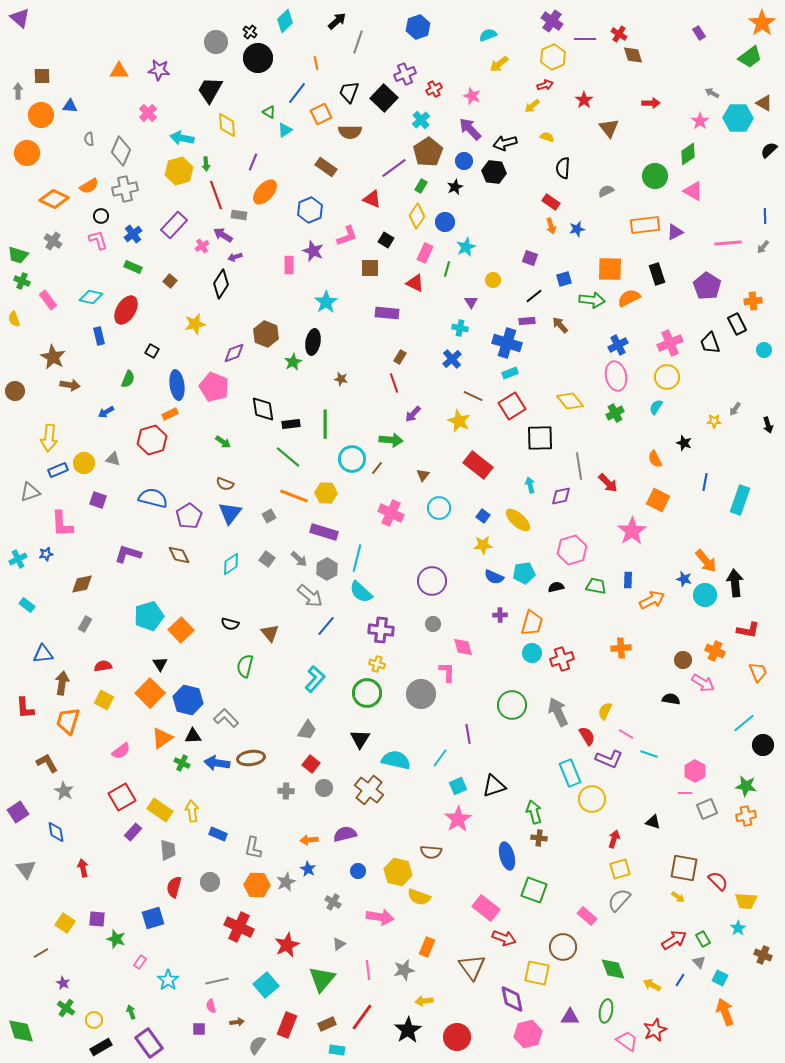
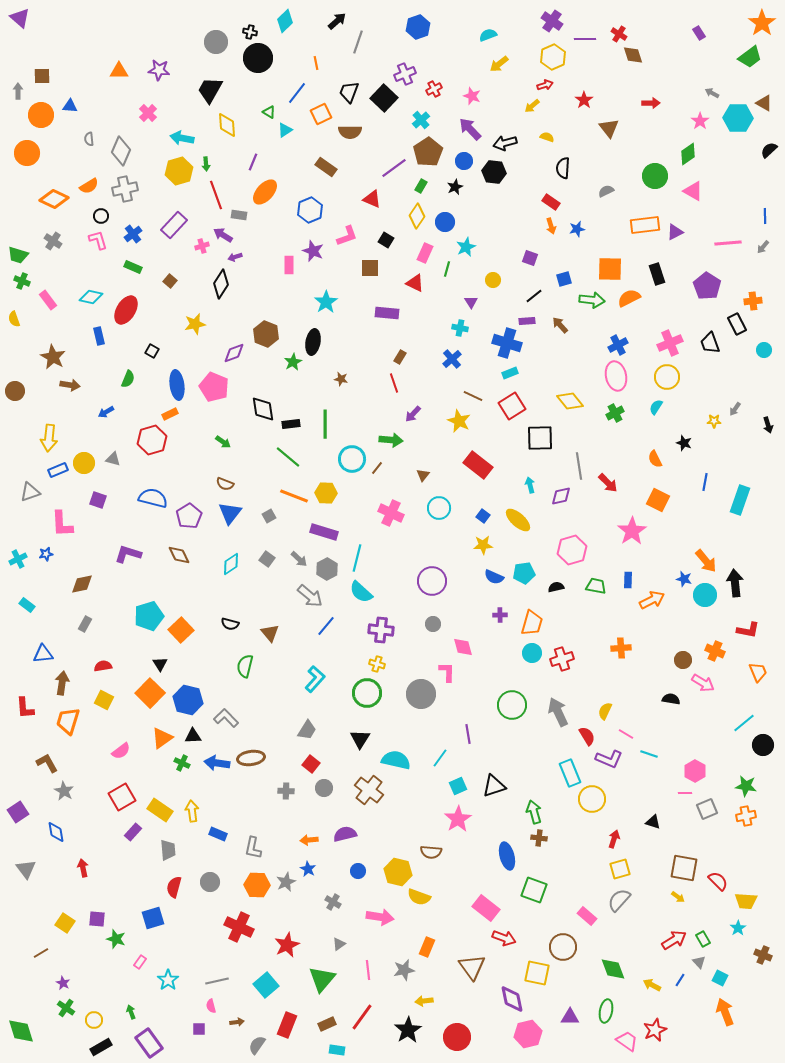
black cross at (250, 32): rotated 24 degrees counterclockwise
pink cross at (202, 246): rotated 16 degrees clockwise
